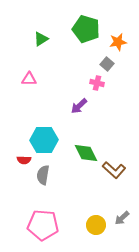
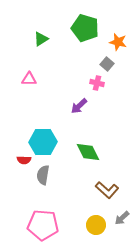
green pentagon: moved 1 px left, 1 px up
orange star: rotated 24 degrees clockwise
cyan hexagon: moved 1 px left, 2 px down
green diamond: moved 2 px right, 1 px up
brown L-shape: moved 7 px left, 20 px down
